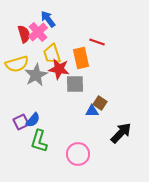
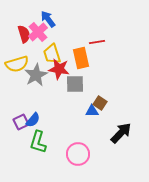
red line: rotated 28 degrees counterclockwise
green L-shape: moved 1 px left, 1 px down
